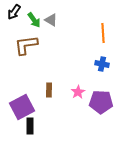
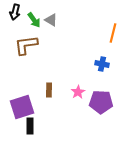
black arrow: moved 1 px right; rotated 21 degrees counterclockwise
orange line: moved 10 px right; rotated 18 degrees clockwise
purple square: rotated 10 degrees clockwise
